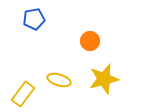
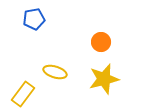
orange circle: moved 11 px right, 1 px down
yellow ellipse: moved 4 px left, 8 px up
